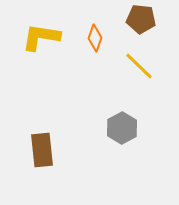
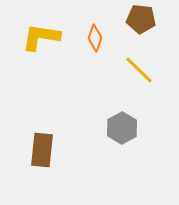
yellow line: moved 4 px down
brown rectangle: rotated 12 degrees clockwise
